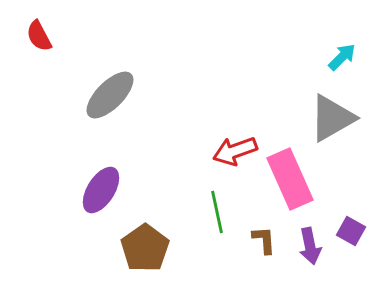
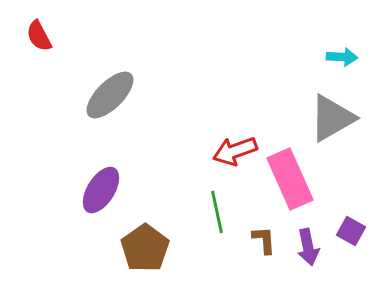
cyan arrow: rotated 48 degrees clockwise
purple arrow: moved 2 px left, 1 px down
